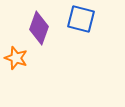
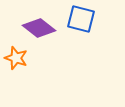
purple diamond: rotated 72 degrees counterclockwise
